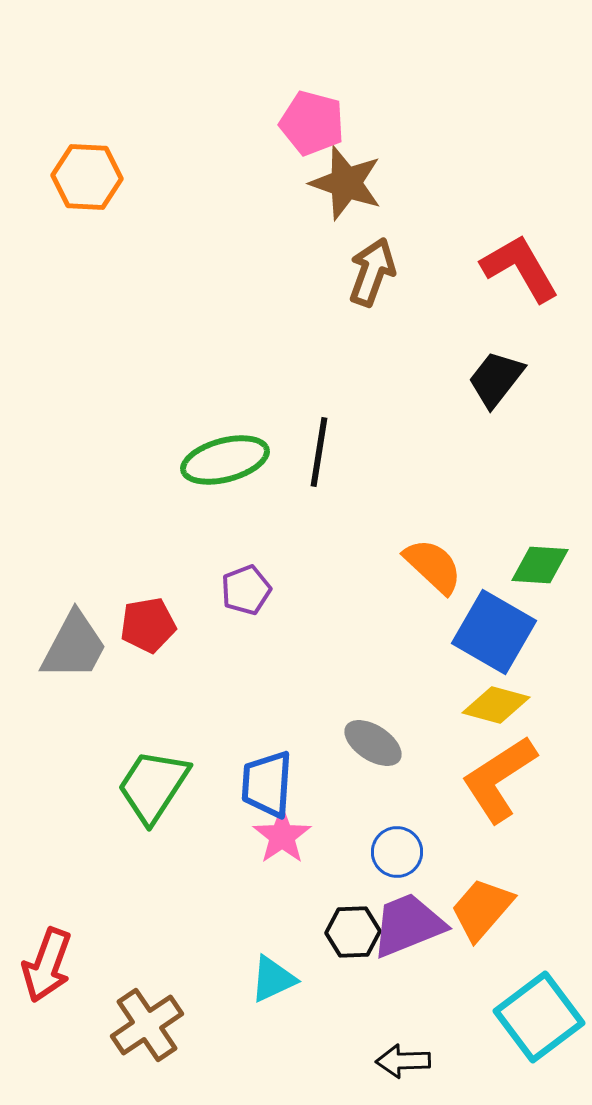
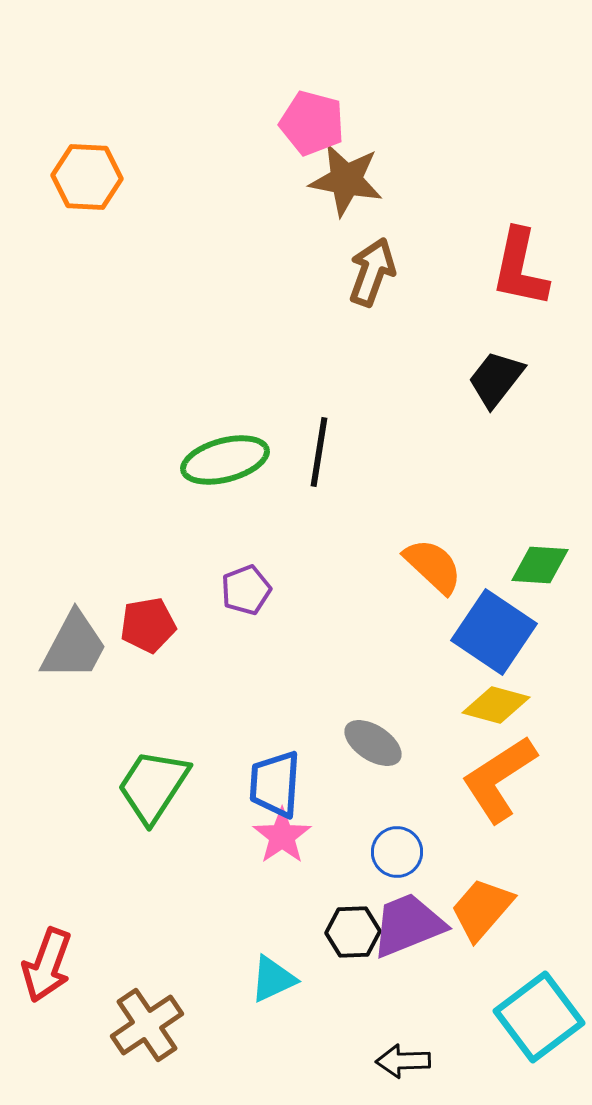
brown star: moved 3 px up; rotated 8 degrees counterclockwise
red L-shape: rotated 138 degrees counterclockwise
blue square: rotated 4 degrees clockwise
blue trapezoid: moved 8 px right
